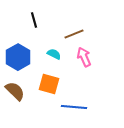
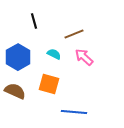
black line: moved 1 px down
pink arrow: rotated 24 degrees counterclockwise
brown semicircle: rotated 20 degrees counterclockwise
blue line: moved 5 px down
